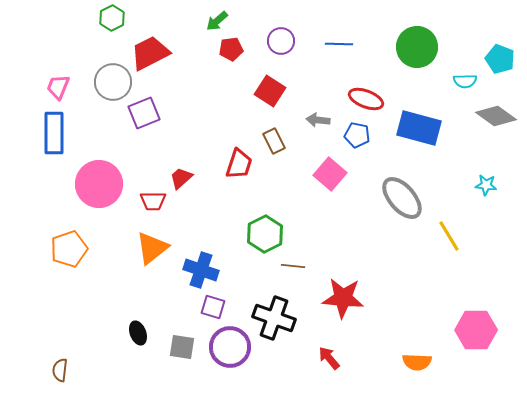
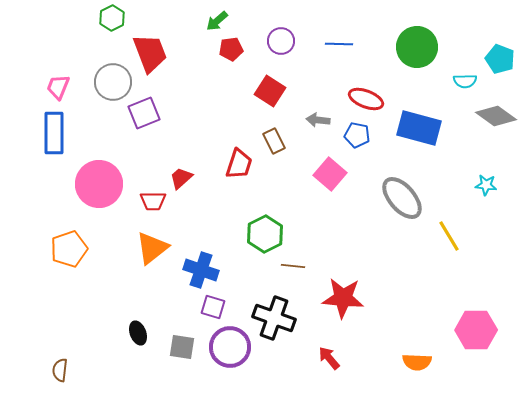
red trapezoid at (150, 53): rotated 96 degrees clockwise
